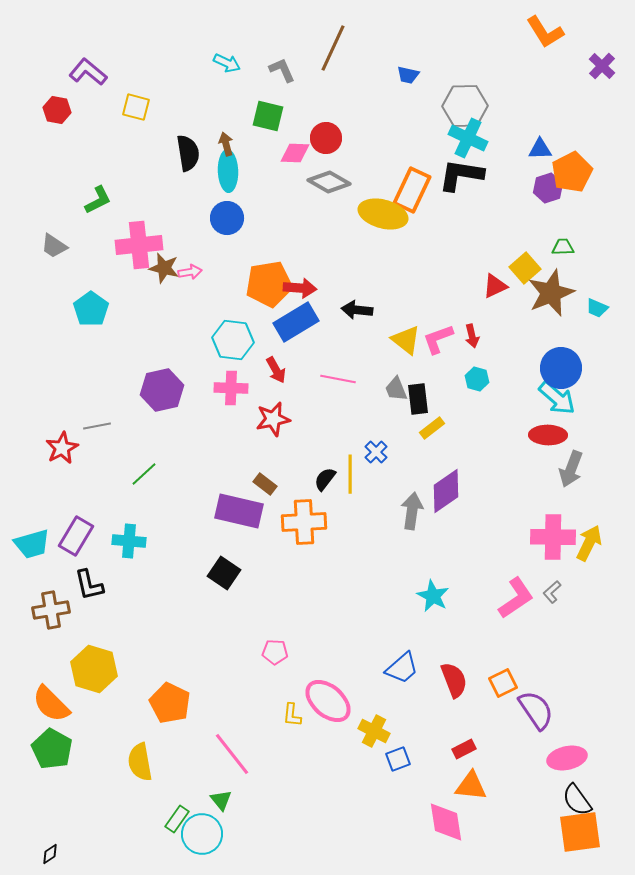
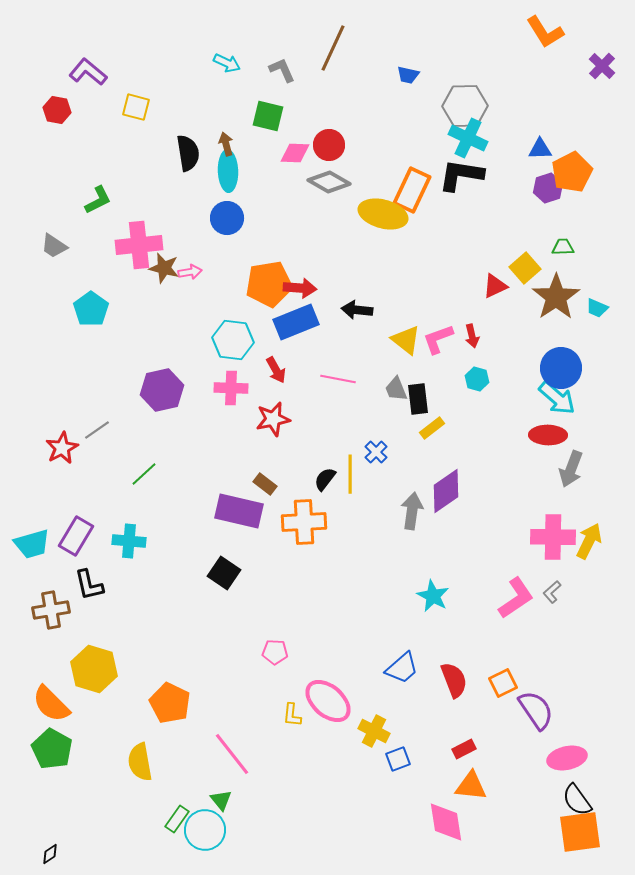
red circle at (326, 138): moved 3 px right, 7 px down
brown star at (551, 293): moved 5 px right, 4 px down; rotated 12 degrees counterclockwise
blue rectangle at (296, 322): rotated 9 degrees clockwise
gray line at (97, 426): moved 4 px down; rotated 24 degrees counterclockwise
yellow arrow at (589, 543): moved 2 px up
cyan circle at (202, 834): moved 3 px right, 4 px up
